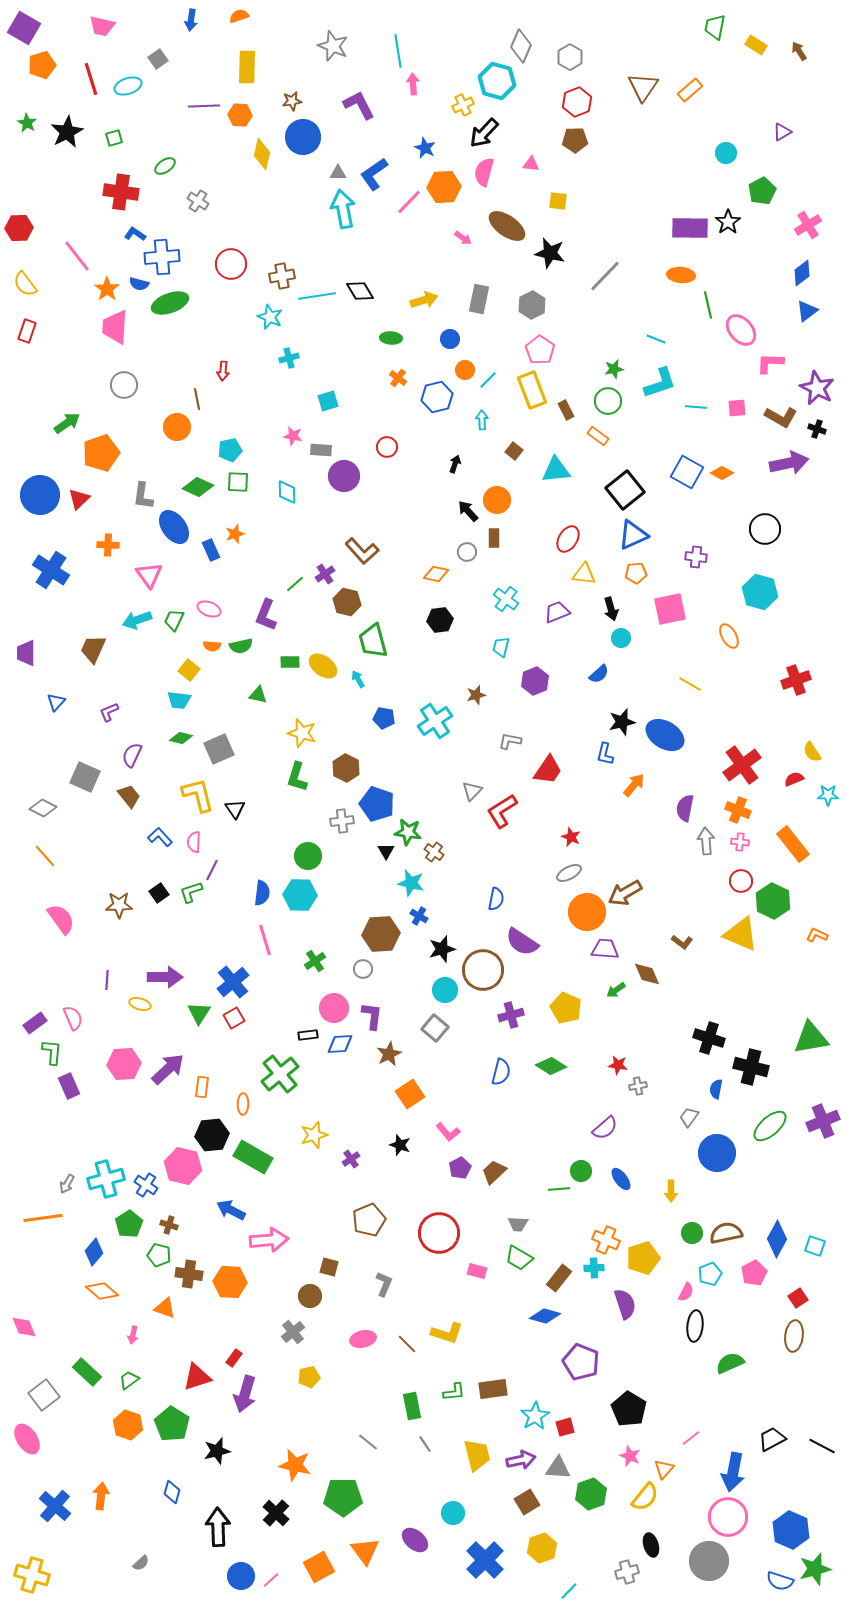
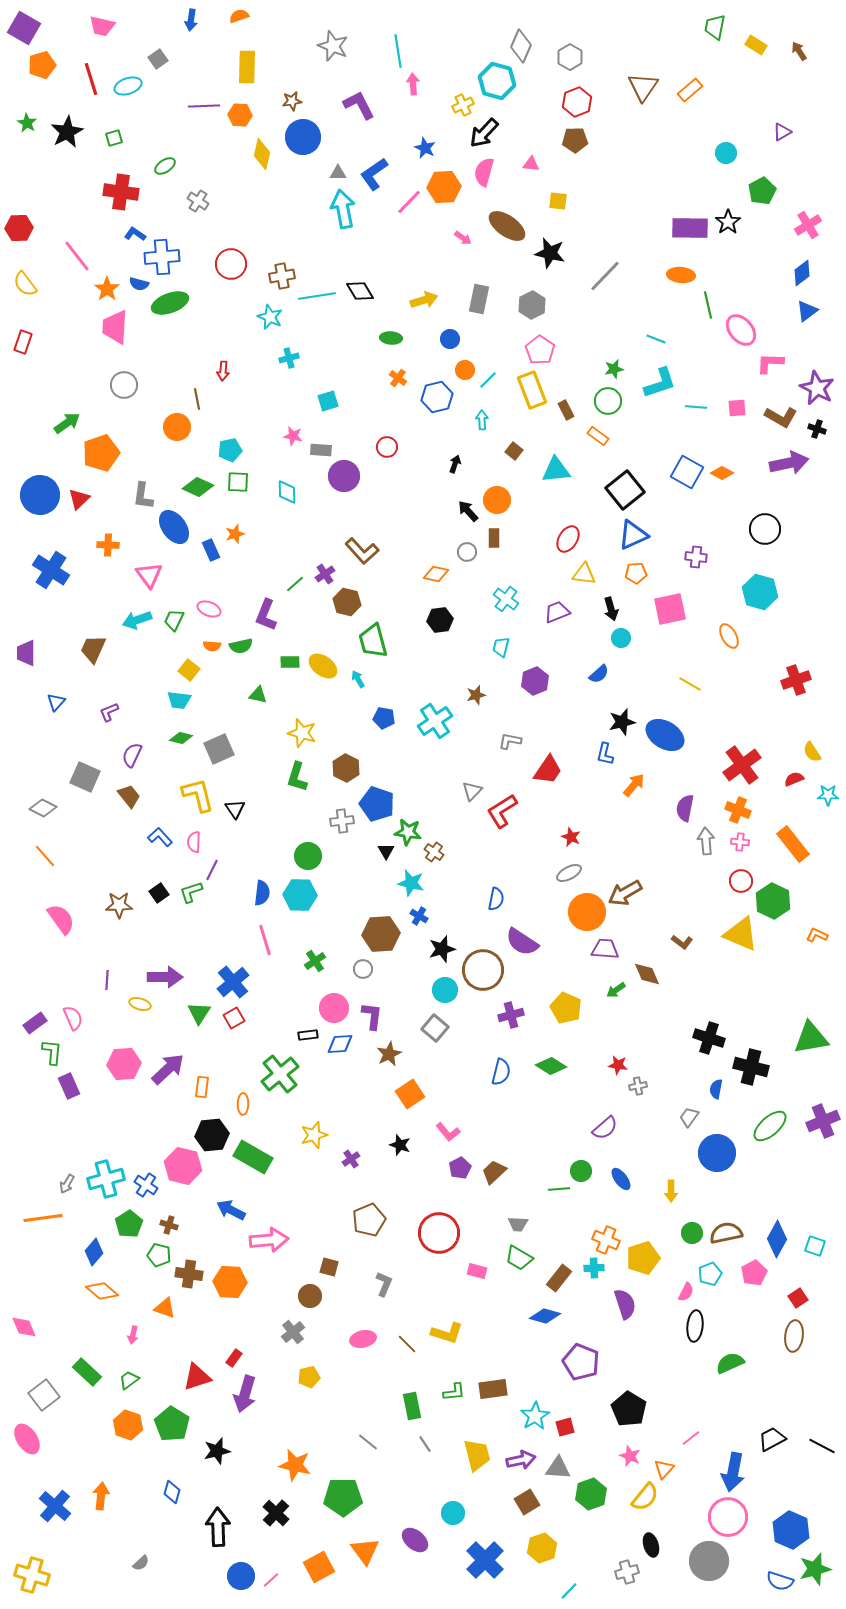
red rectangle at (27, 331): moved 4 px left, 11 px down
